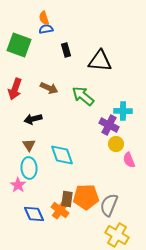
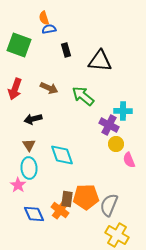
blue semicircle: moved 3 px right
